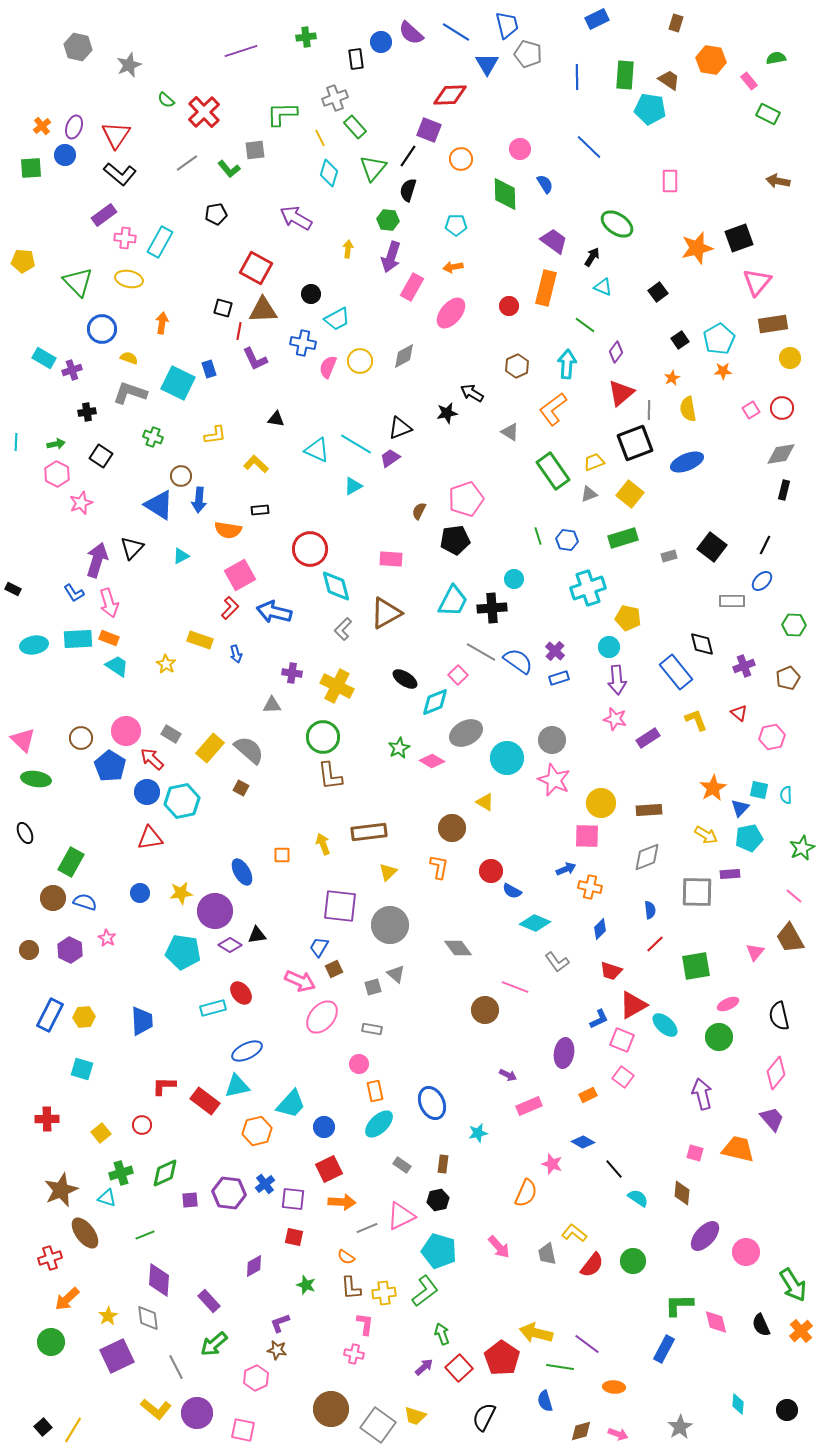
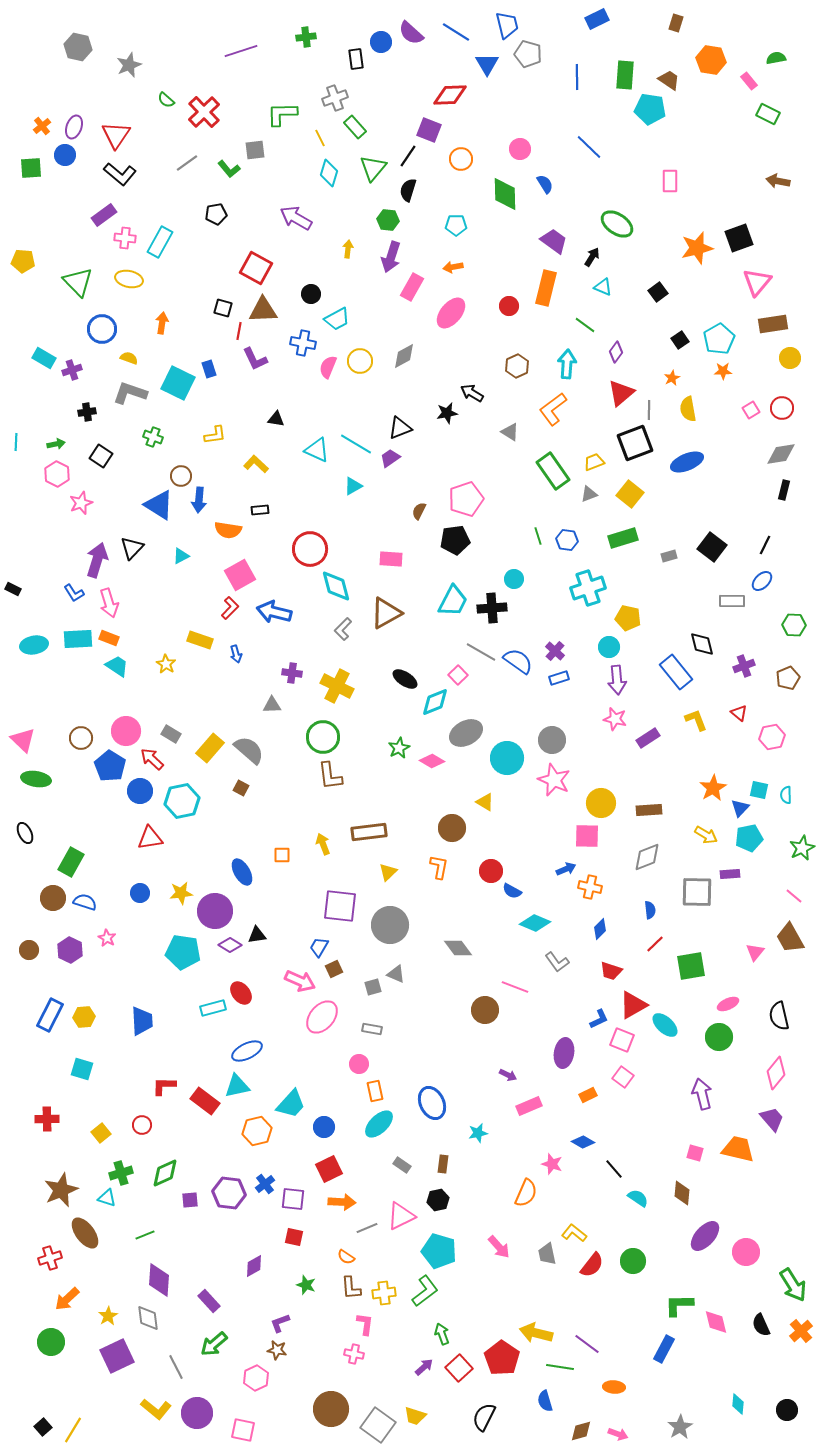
blue circle at (147, 792): moved 7 px left, 1 px up
green square at (696, 966): moved 5 px left
gray triangle at (396, 974): rotated 18 degrees counterclockwise
